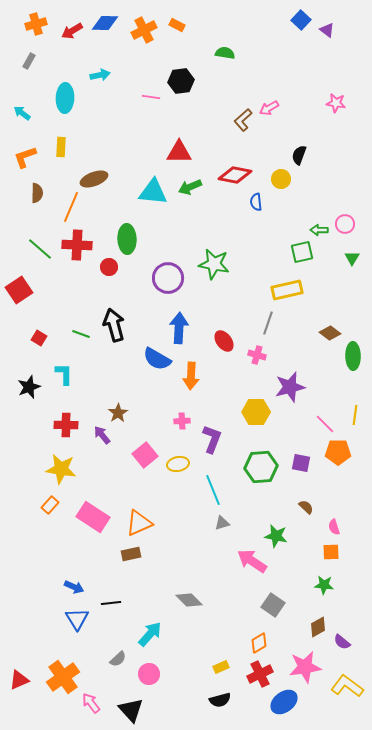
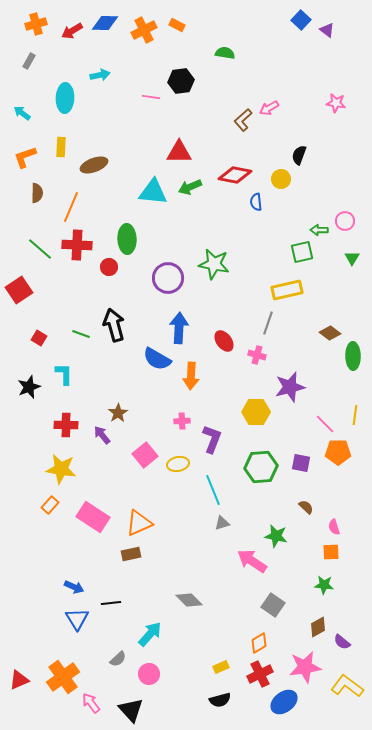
brown ellipse at (94, 179): moved 14 px up
pink circle at (345, 224): moved 3 px up
